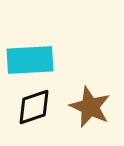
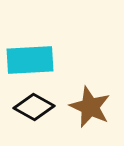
black diamond: rotated 48 degrees clockwise
